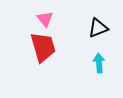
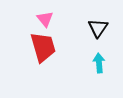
black triangle: rotated 35 degrees counterclockwise
